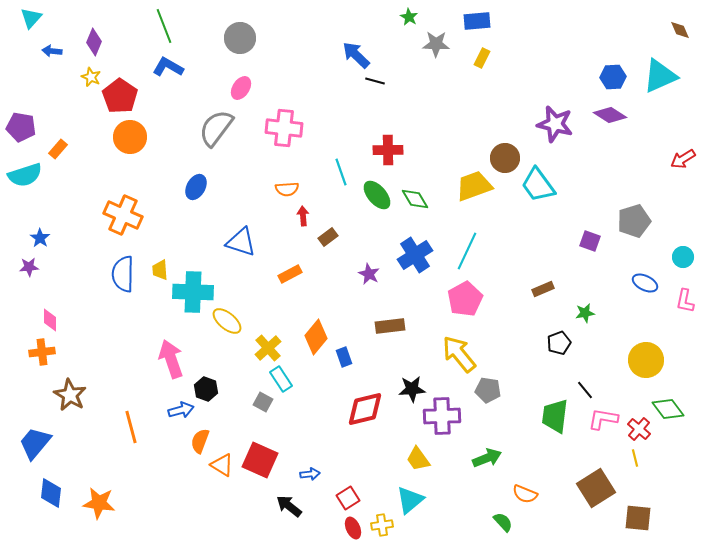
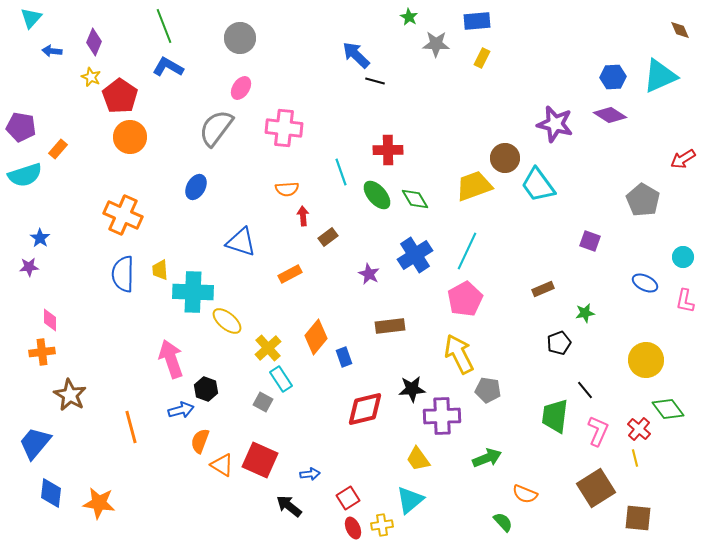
gray pentagon at (634, 221): moved 9 px right, 21 px up; rotated 24 degrees counterclockwise
yellow arrow at (459, 354): rotated 12 degrees clockwise
pink L-shape at (603, 419): moved 5 px left, 12 px down; rotated 104 degrees clockwise
